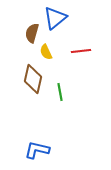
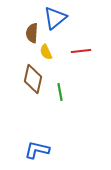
brown semicircle: rotated 12 degrees counterclockwise
